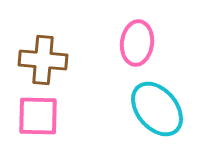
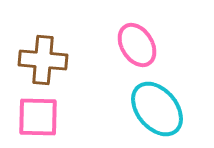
pink ellipse: moved 2 px down; rotated 39 degrees counterclockwise
pink square: moved 1 px down
